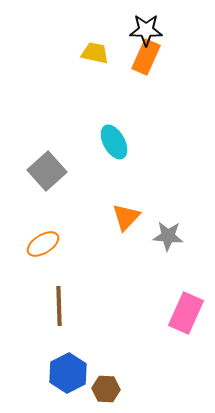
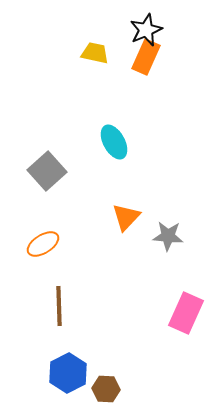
black star: rotated 24 degrees counterclockwise
